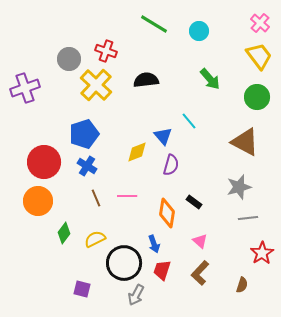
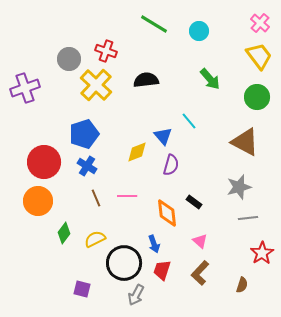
orange diamond: rotated 16 degrees counterclockwise
